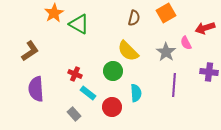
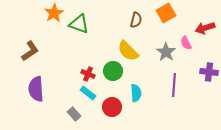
brown semicircle: moved 2 px right, 2 px down
green triangle: rotated 10 degrees counterclockwise
red cross: moved 13 px right
